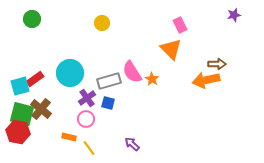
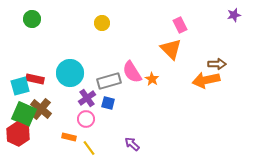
red rectangle: rotated 48 degrees clockwise
green square: moved 2 px right; rotated 10 degrees clockwise
red hexagon: moved 2 px down; rotated 15 degrees clockwise
